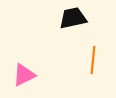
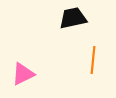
pink triangle: moved 1 px left, 1 px up
